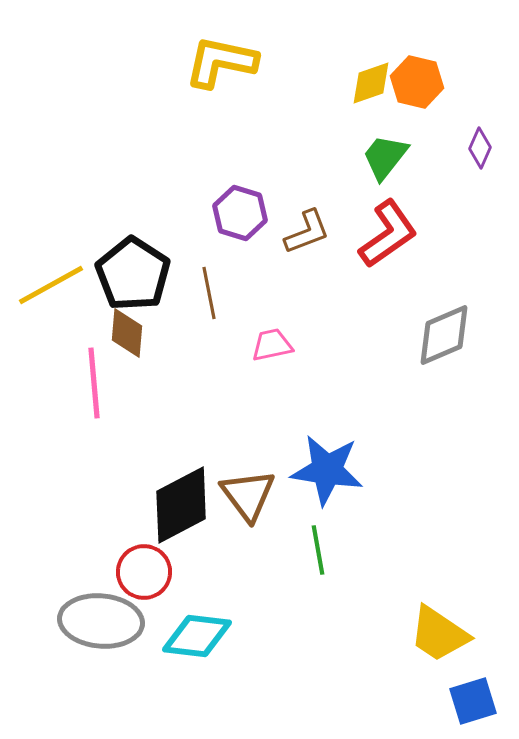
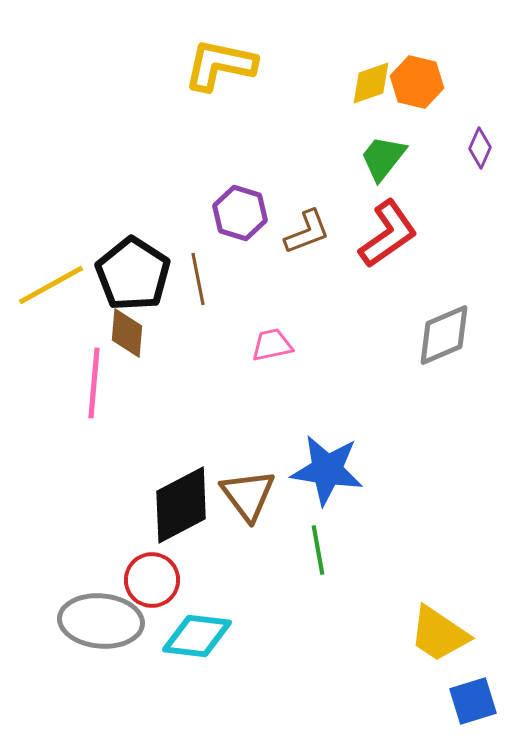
yellow L-shape: moved 1 px left, 3 px down
green trapezoid: moved 2 px left, 1 px down
brown line: moved 11 px left, 14 px up
pink line: rotated 10 degrees clockwise
red circle: moved 8 px right, 8 px down
